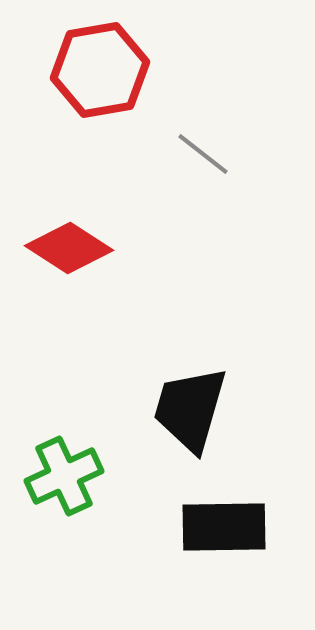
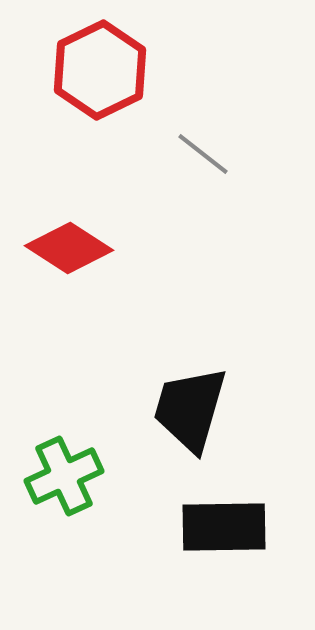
red hexagon: rotated 16 degrees counterclockwise
